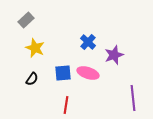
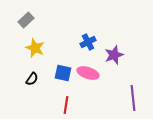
blue cross: rotated 21 degrees clockwise
blue square: rotated 18 degrees clockwise
